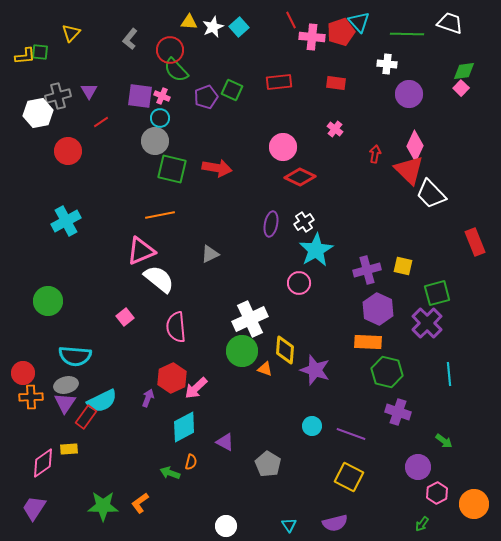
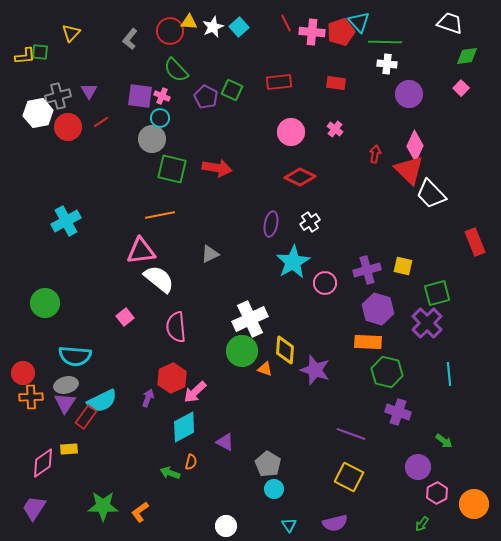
red line at (291, 20): moved 5 px left, 3 px down
green line at (407, 34): moved 22 px left, 8 px down
pink cross at (312, 37): moved 5 px up
red circle at (170, 50): moved 19 px up
green diamond at (464, 71): moved 3 px right, 15 px up
purple pentagon at (206, 97): rotated 25 degrees counterclockwise
gray circle at (155, 141): moved 3 px left, 2 px up
pink circle at (283, 147): moved 8 px right, 15 px up
red circle at (68, 151): moved 24 px up
white cross at (304, 222): moved 6 px right
cyan star at (316, 250): moved 23 px left, 12 px down
pink triangle at (141, 251): rotated 16 degrees clockwise
pink circle at (299, 283): moved 26 px right
green circle at (48, 301): moved 3 px left, 2 px down
purple hexagon at (378, 309): rotated 8 degrees counterclockwise
pink arrow at (196, 388): moved 1 px left, 4 px down
cyan circle at (312, 426): moved 38 px left, 63 px down
orange L-shape at (140, 503): moved 9 px down
